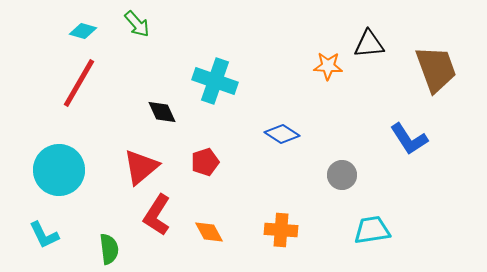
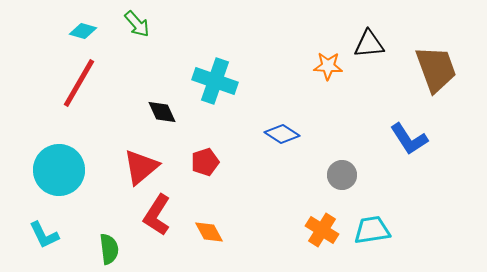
orange cross: moved 41 px right; rotated 28 degrees clockwise
